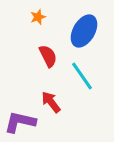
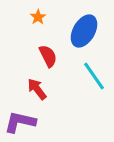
orange star: rotated 14 degrees counterclockwise
cyan line: moved 12 px right
red arrow: moved 14 px left, 13 px up
